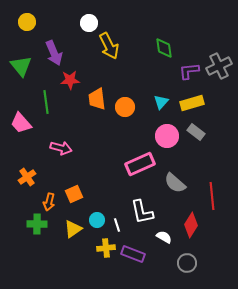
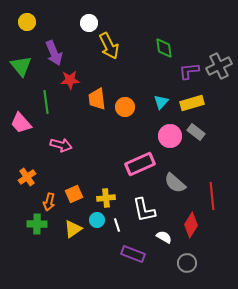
pink circle: moved 3 px right
pink arrow: moved 3 px up
white L-shape: moved 2 px right, 2 px up
yellow cross: moved 50 px up
